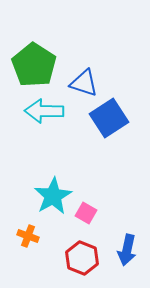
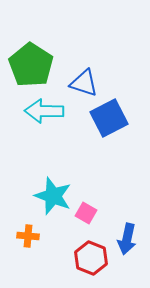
green pentagon: moved 3 px left
blue square: rotated 6 degrees clockwise
cyan star: rotated 21 degrees counterclockwise
orange cross: rotated 15 degrees counterclockwise
blue arrow: moved 11 px up
red hexagon: moved 9 px right
